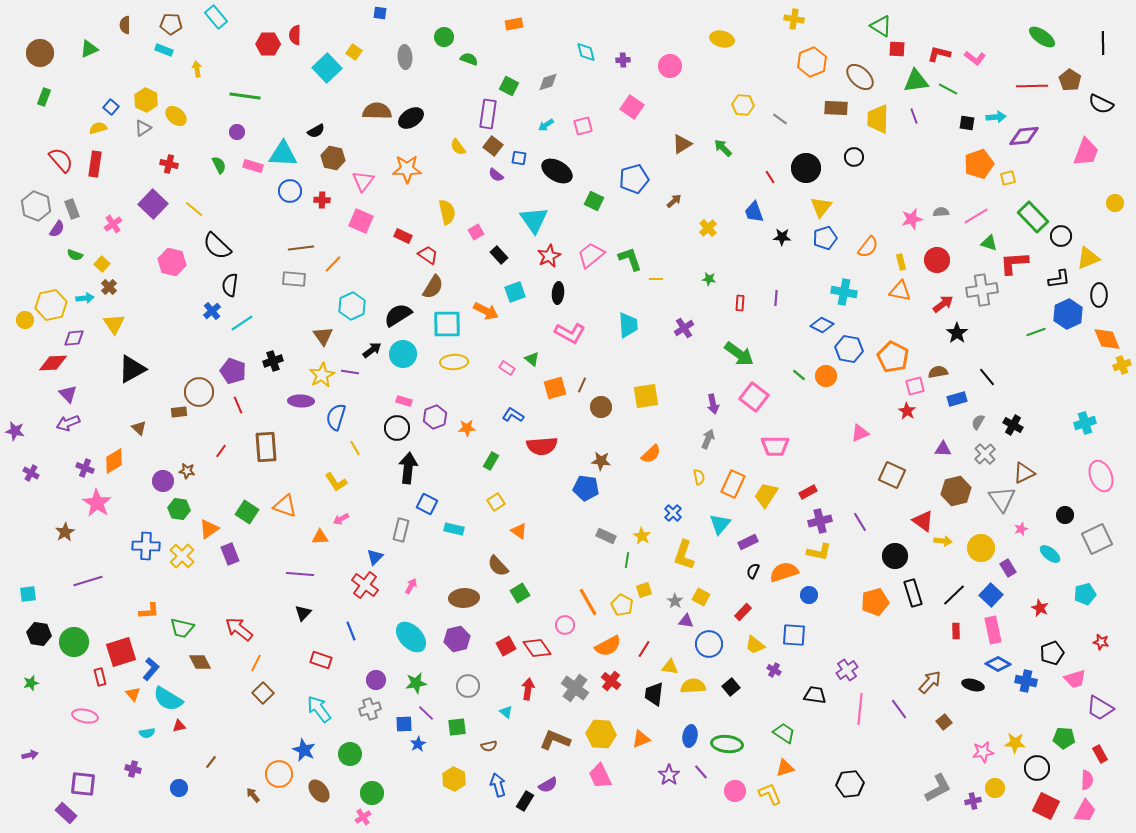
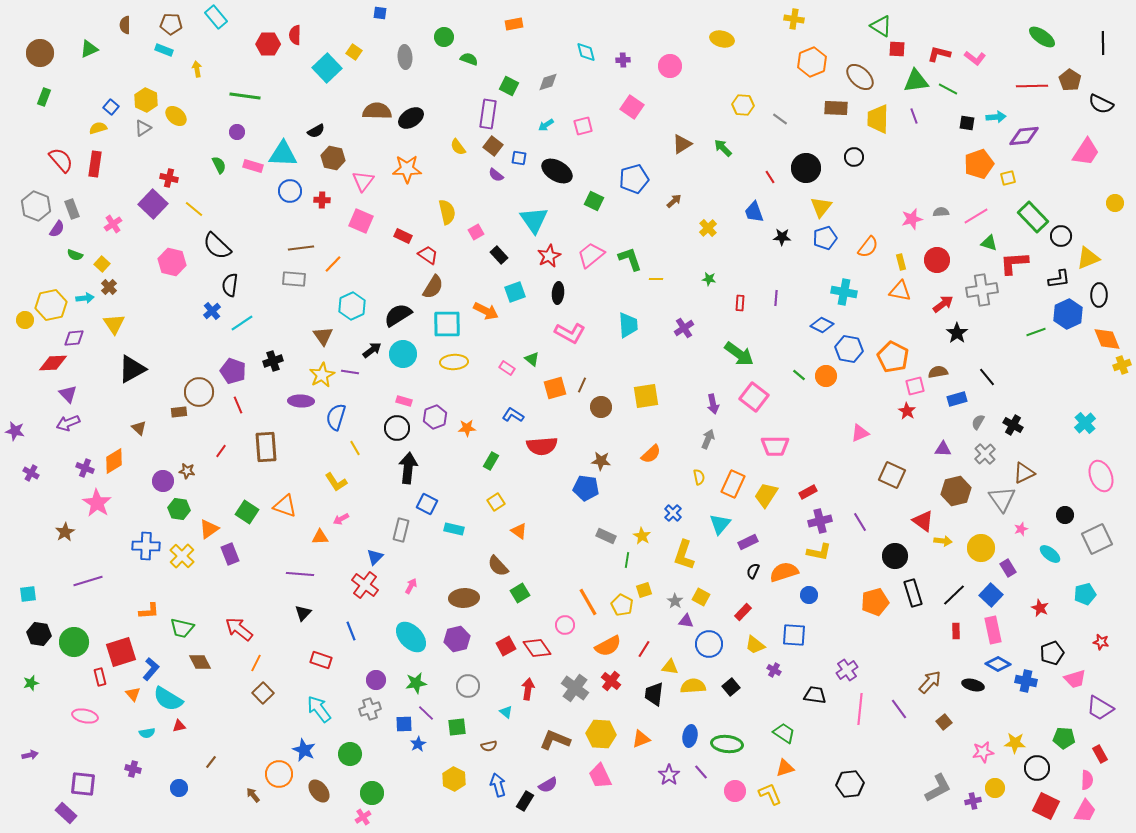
pink trapezoid at (1086, 152): rotated 12 degrees clockwise
red cross at (169, 164): moved 14 px down
cyan cross at (1085, 423): rotated 25 degrees counterclockwise
